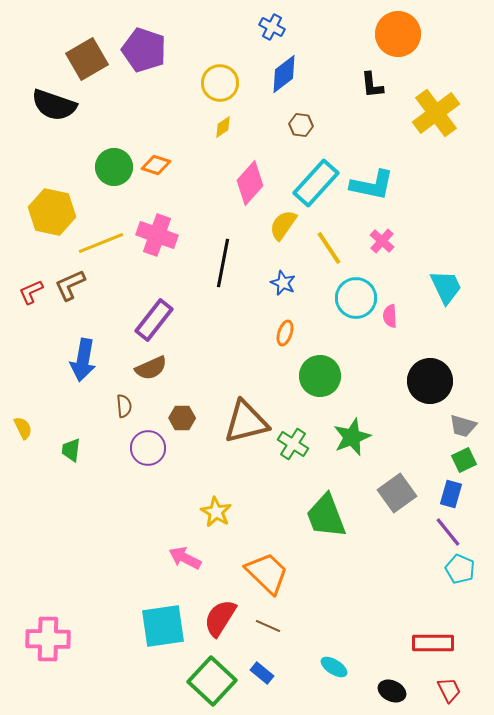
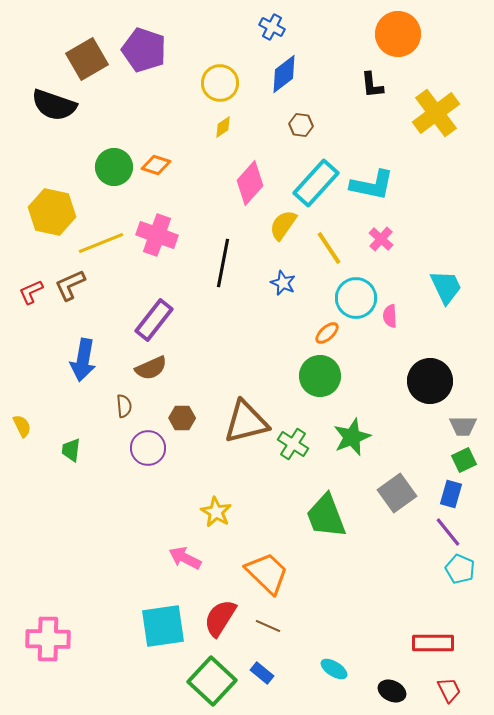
pink cross at (382, 241): moved 1 px left, 2 px up
orange ellipse at (285, 333): moved 42 px right; rotated 30 degrees clockwise
gray trapezoid at (463, 426): rotated 16 degrees counterclockwise
yellow semicircle at (23, 428): moved 1 px left, 2 px up
cyan ellipse at (334, 667): moved 2 px down
